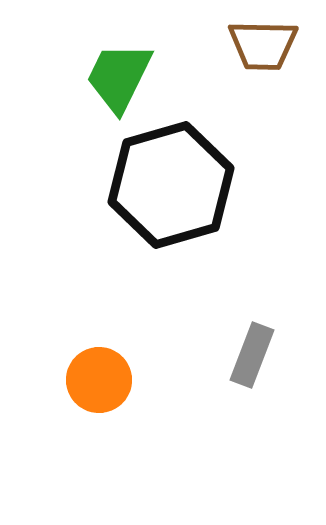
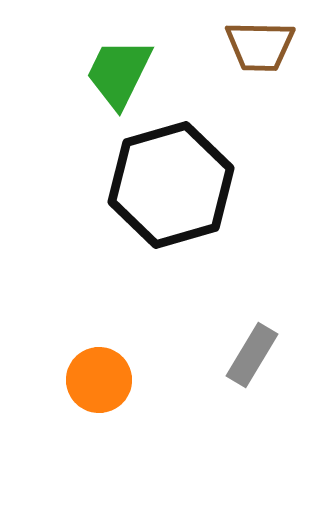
brown trapezoid: moved 3 px left, 1 px down
green trapezoid: moved 4 px up
gray rectangle: rotated 10 degrees clockwise
